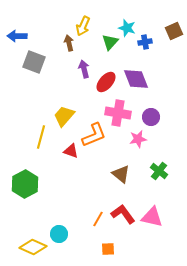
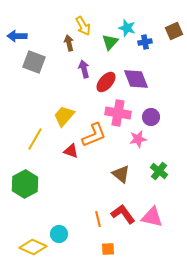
yellow arrow: rotated 54 degrees counterclockwise
yellow line: moved 6 px left, 2 px down; rotated 15 degrees clockwise
orange line: rotated 42 degrees counterclockwise
